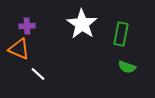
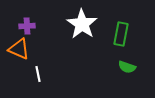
white line: rotated 35 degrees clockwise
